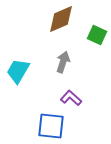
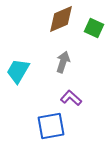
green square: moved 3 px left, 7 px up
blue square: rotated 16 degrees counterclockwise
